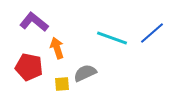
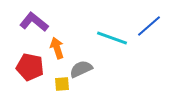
blue line: moved 3 px left, 7 px up
red pentagon: moved 1 px right
gray semicircle: moved 4 px left, 4 px up
